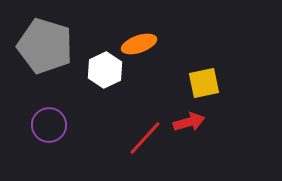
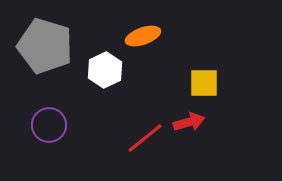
orange ellipse: moved 4 px right, 8 px up
yellow square: rotated 12 degrees clockwise
red line: rotated 9 degrees clockwise
